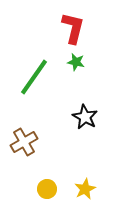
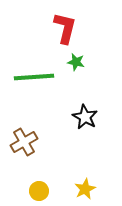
red L-shape: moved 8 px left
green line: rotated 51 degrees clockwise
yellow circle: moved 8 px left, 2 px down
